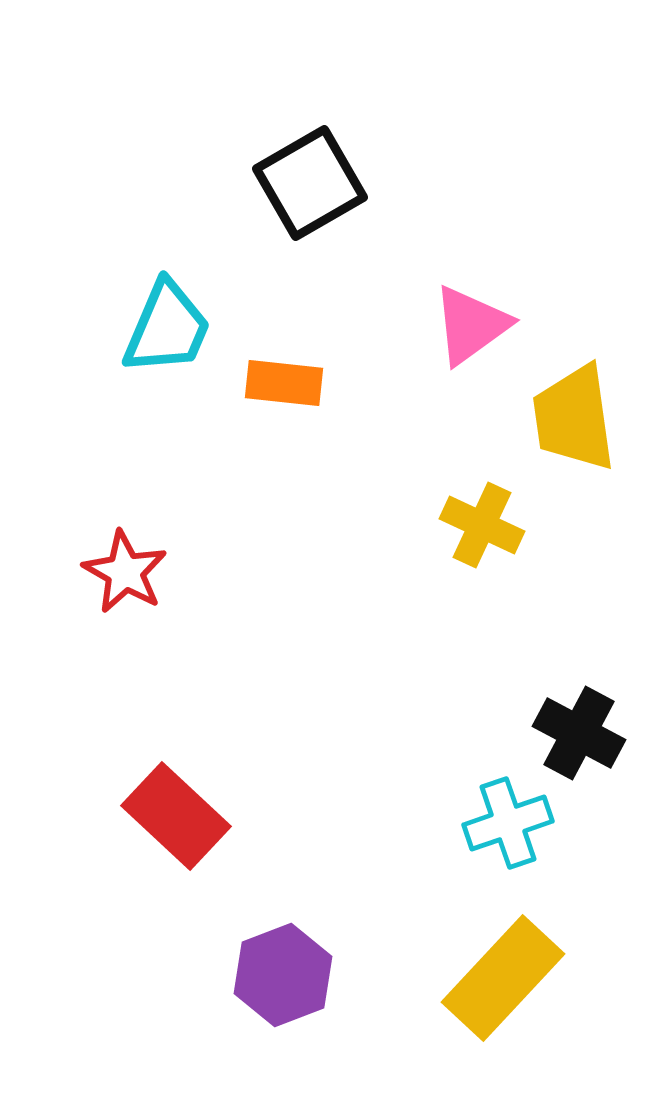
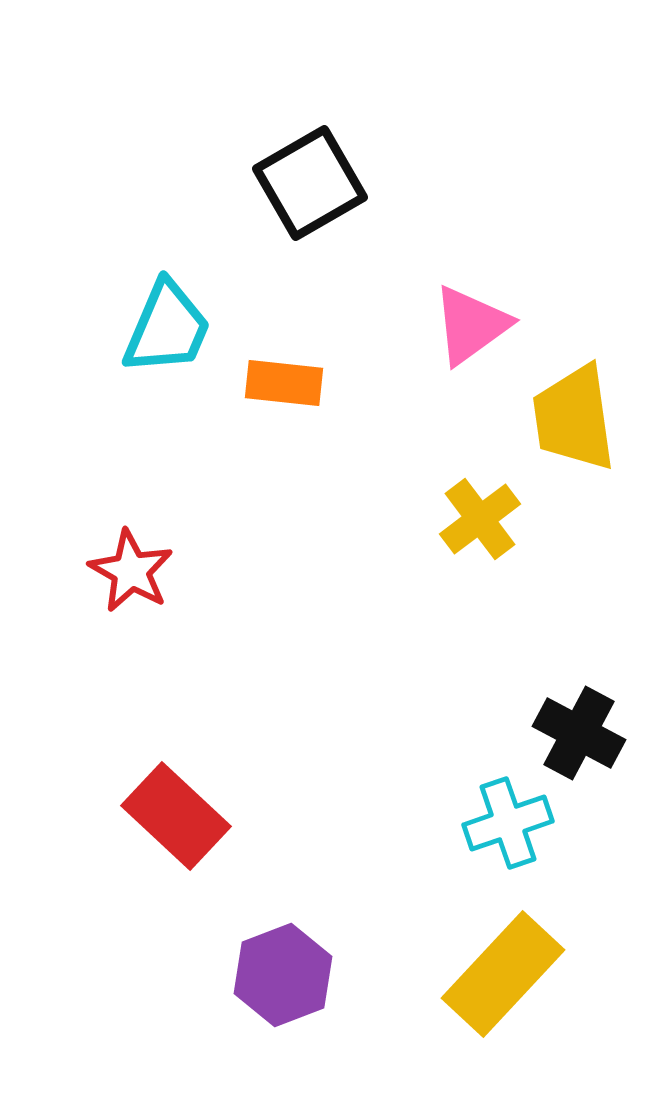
yellow cross: moved 2 px left, 6 px up; rotated 28 degrees clockwise
red star: moved 6 px right, 1 px up
yellow rectangle: moved 4 px up
